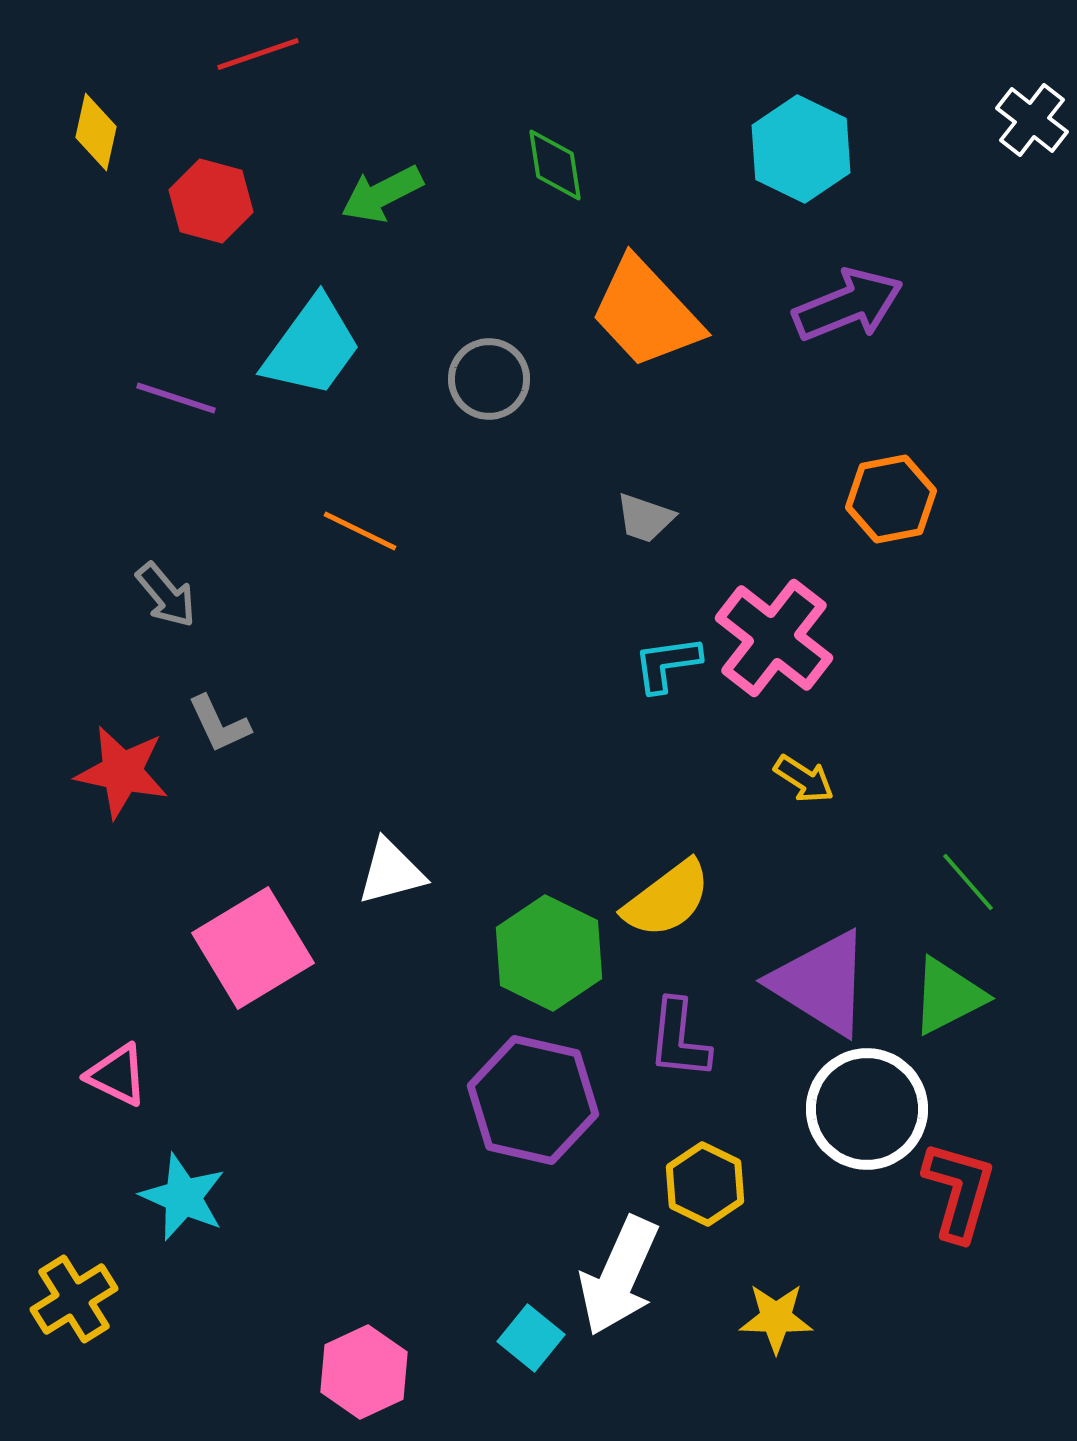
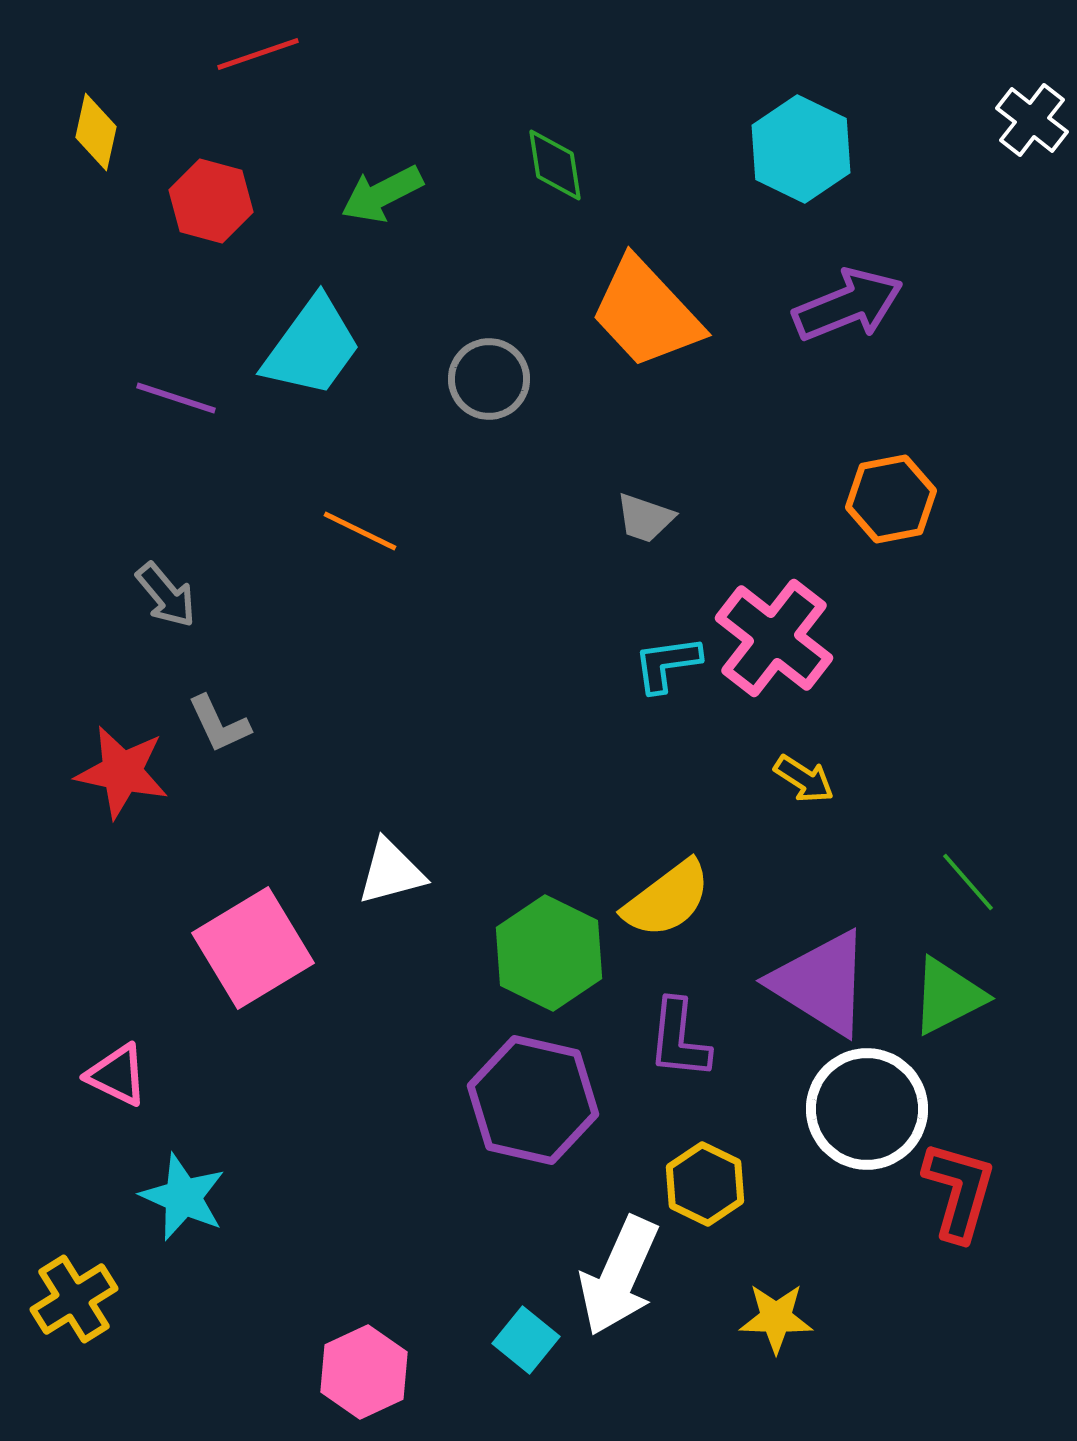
cyan square: moved 5 px left, 2 px down
